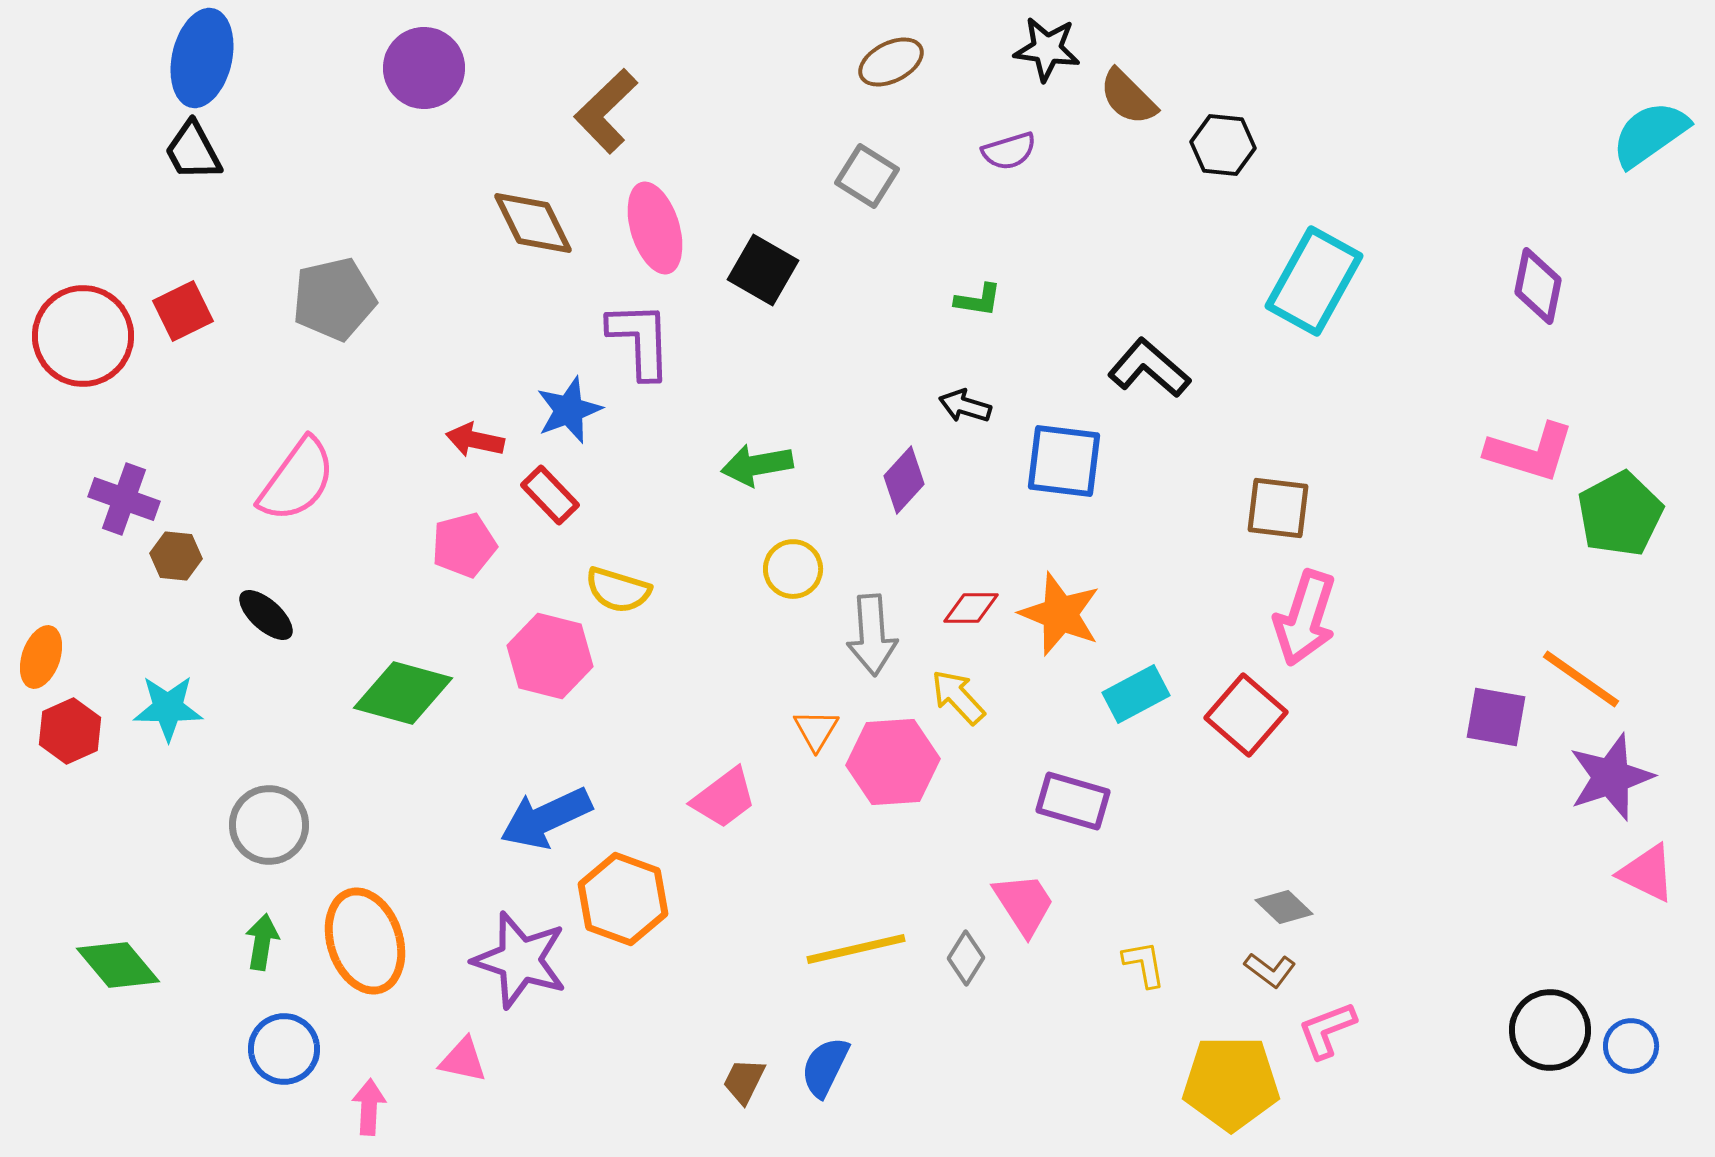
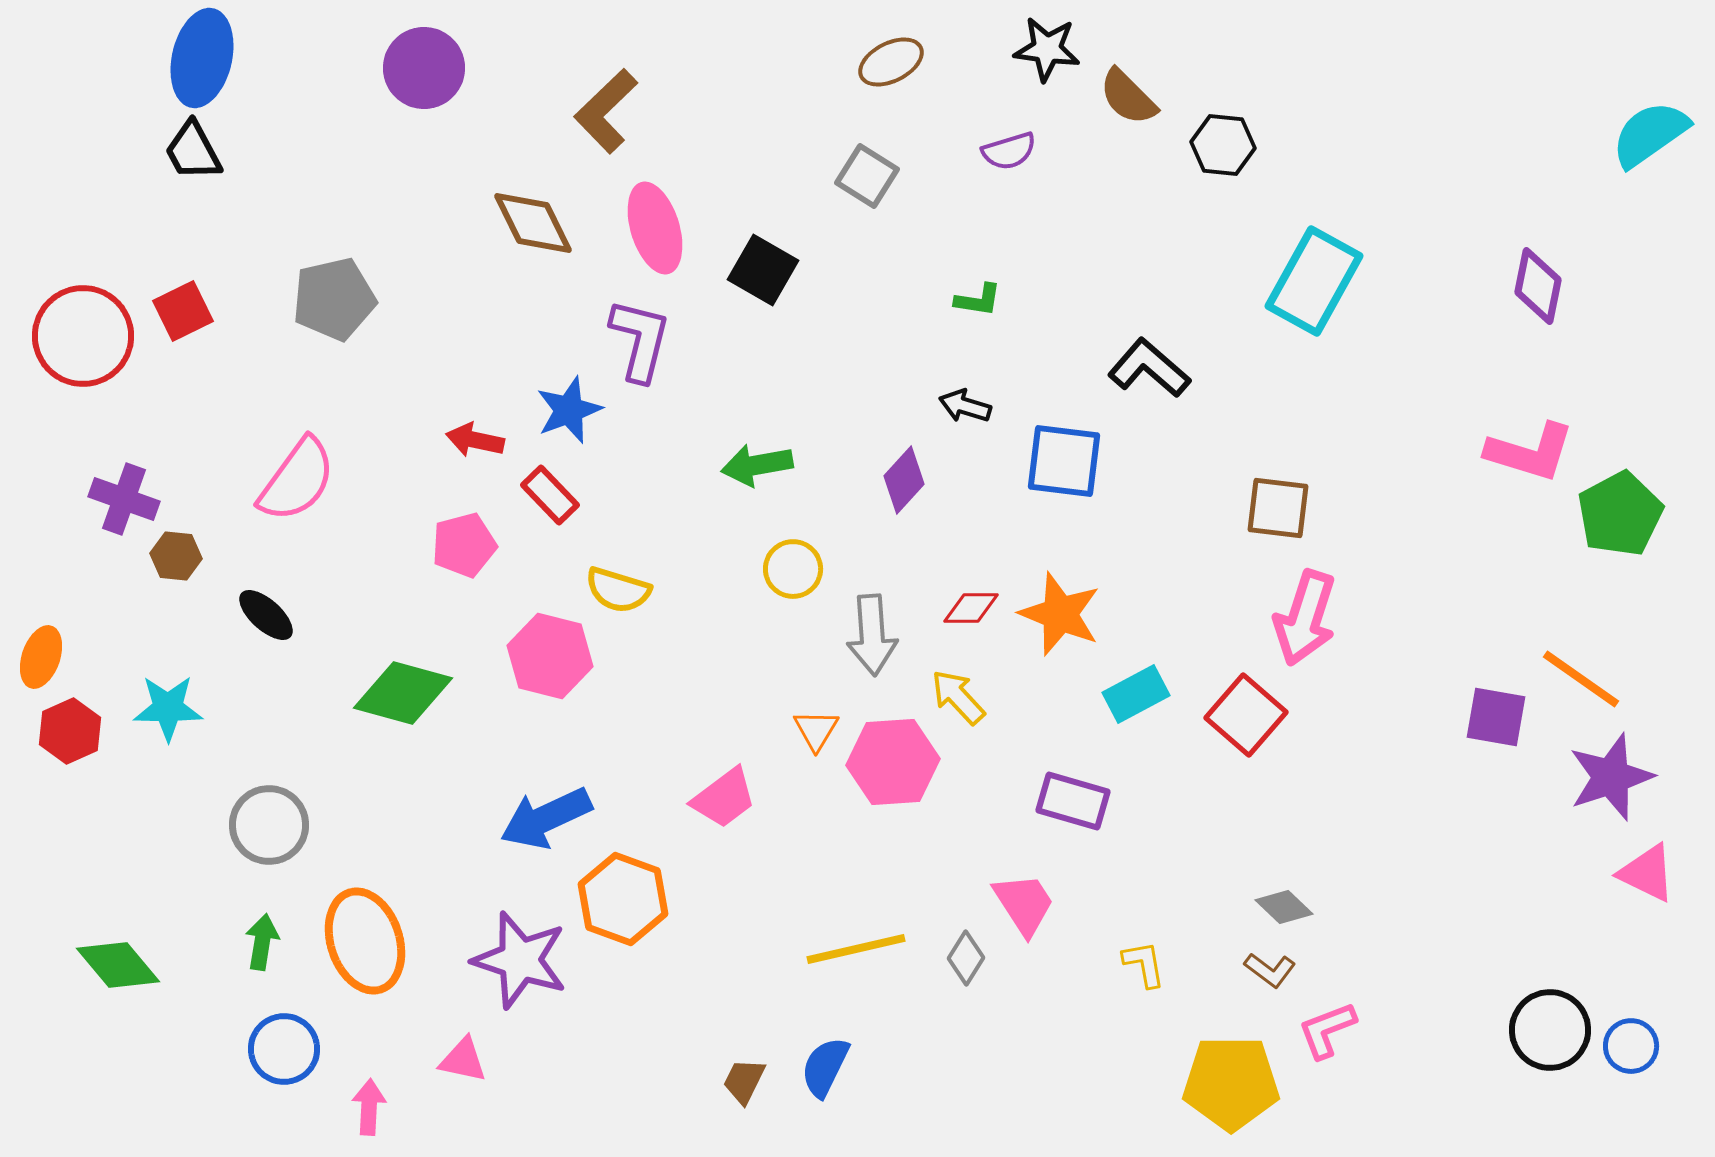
purple L-shape at (640, 340): rotated 16 degrees clockwise
